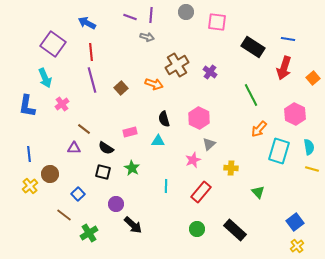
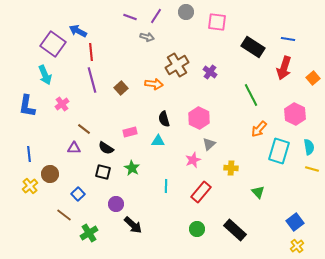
purple line at (151, 15): moved 5 px right, 1 px down; rotated 28 degrees clockwise
blue arrow at (87, 23): moved 9 px left, 8 px down
cyan arrow at (45, 78): moved 3 px up
orange arrow at (154, 84): rotated 12 degrees counterclockwise
